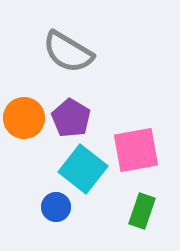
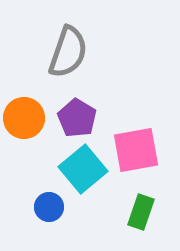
gray semicircle: rotated 102 degrees counterclockwise
purple pentagon: moved 6 px right
cyan square: rotated 12 degrees clockwise
blue circle: moved 7 px left
green rectangle: moved 1 px left, 1 px down
